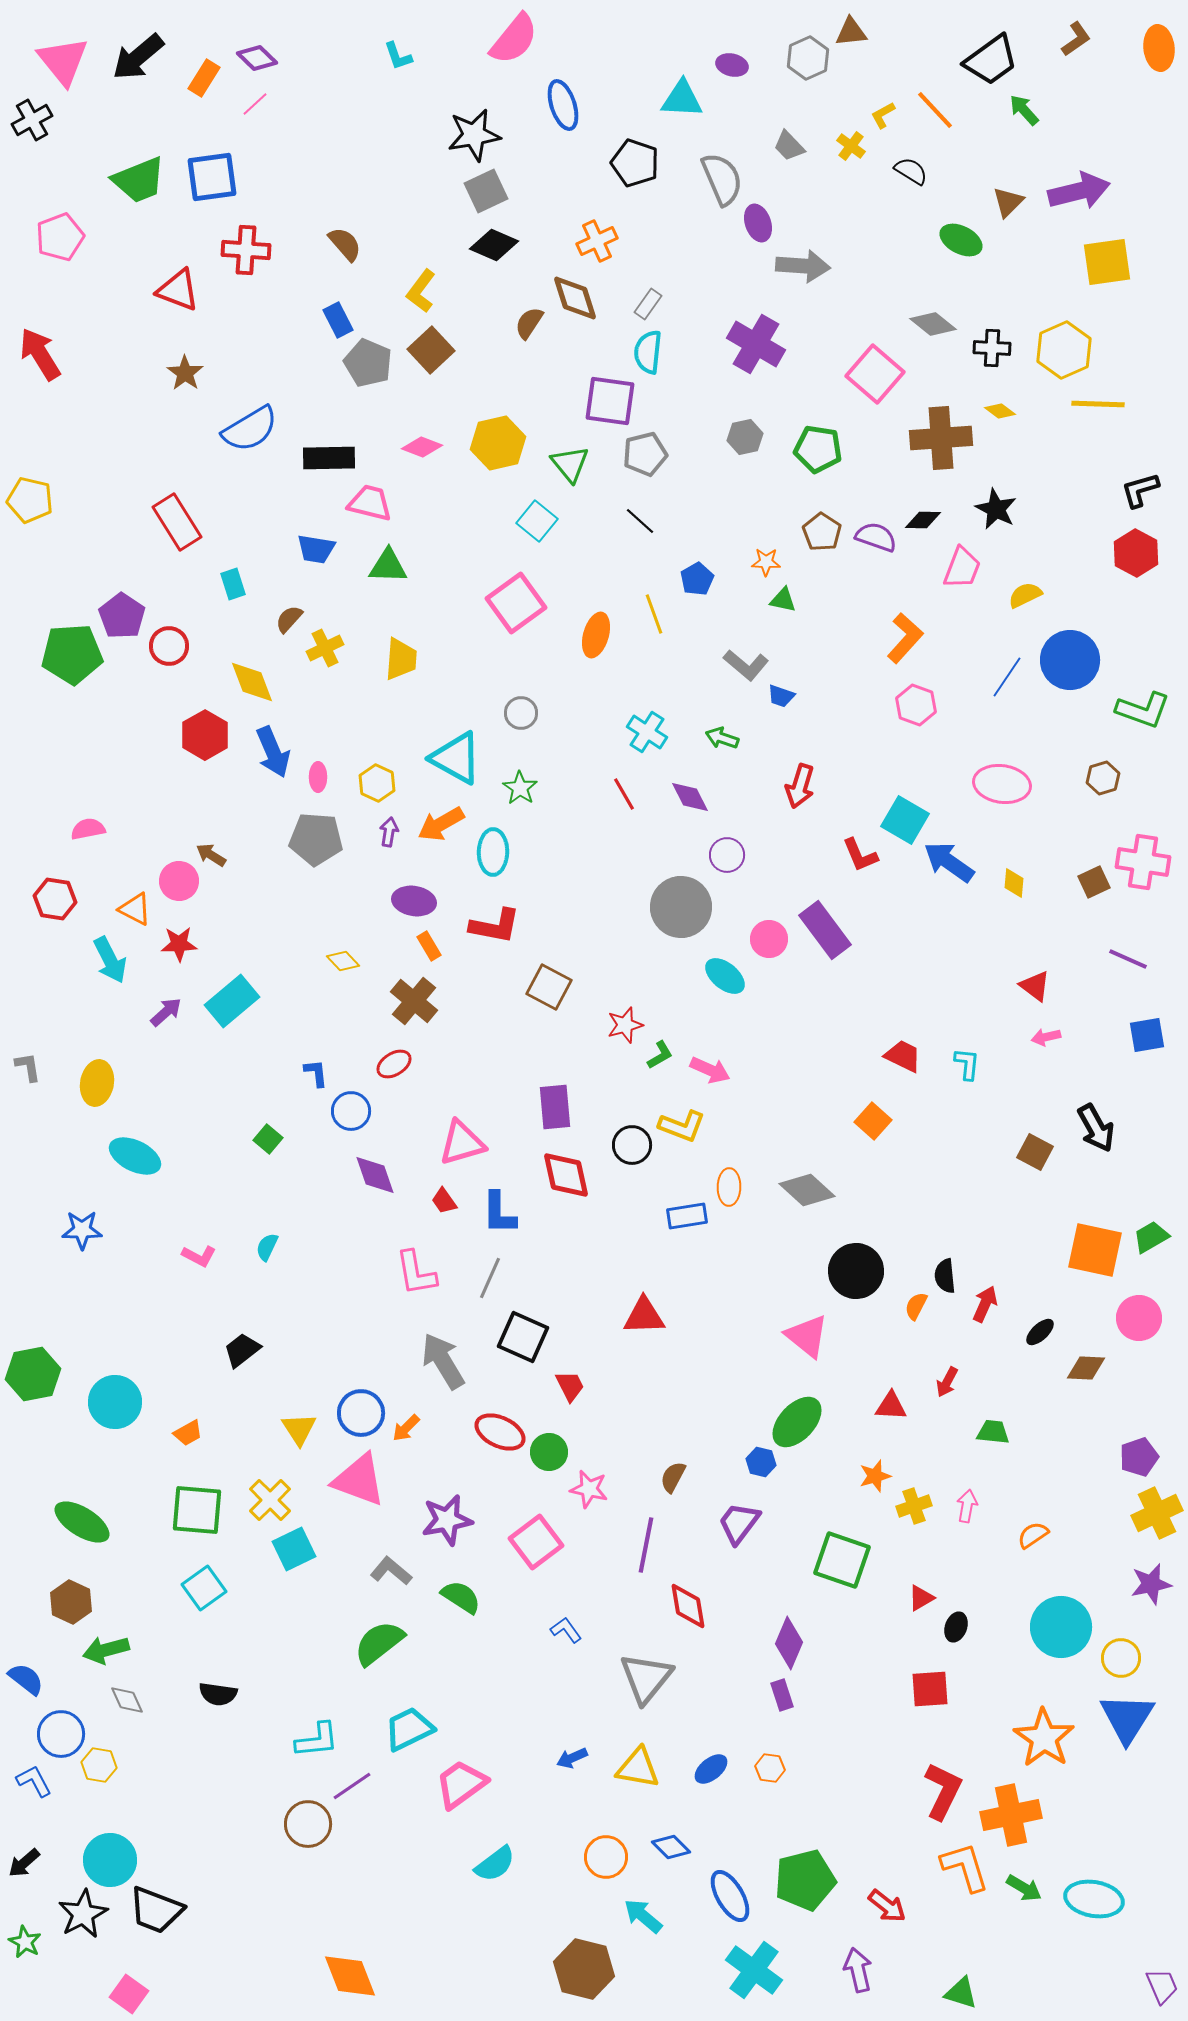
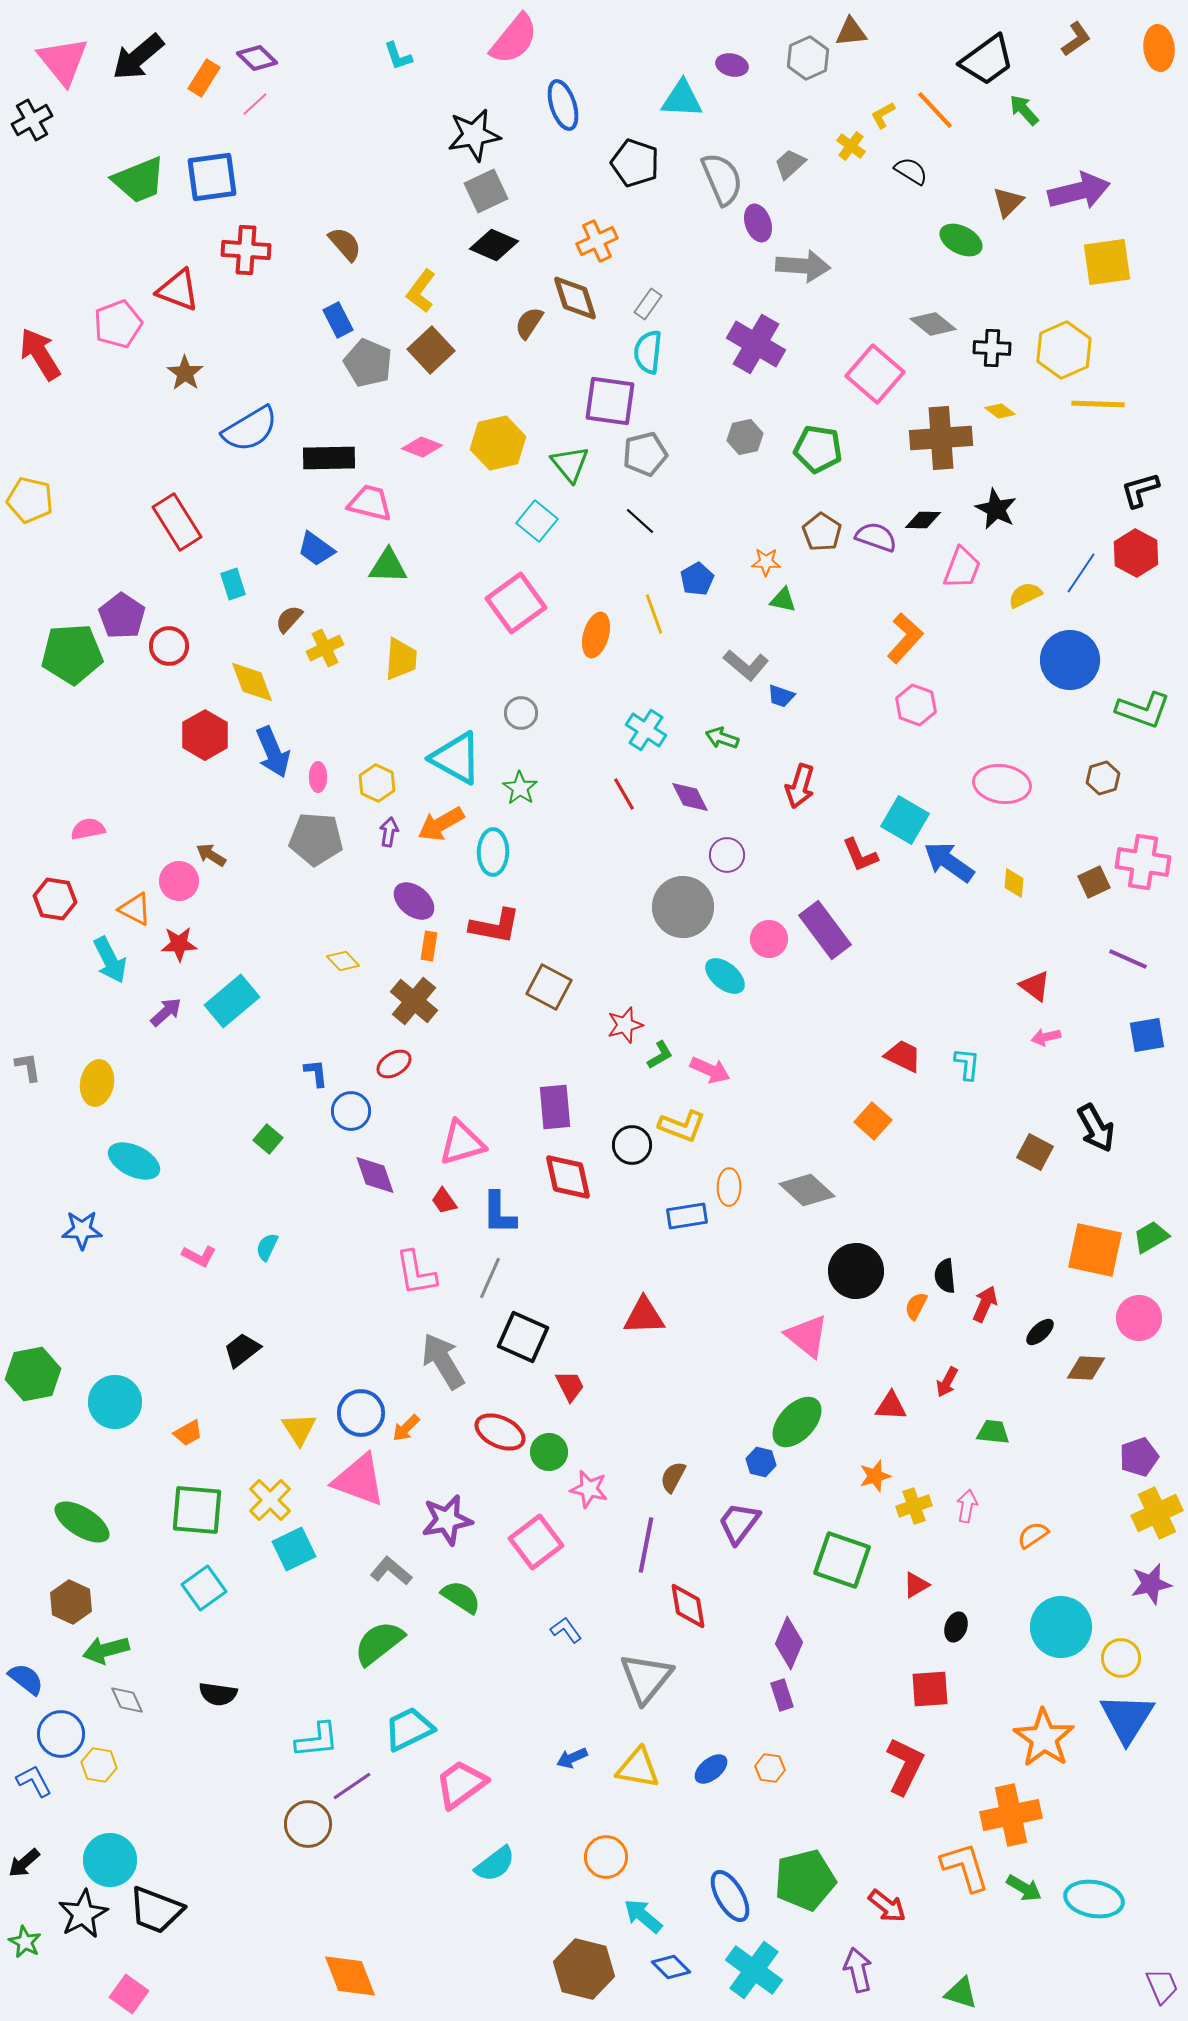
black trapezoid at (991, 60): moved 4 px left
gray trapezoid at (789, 146): moved 1 px right, 18 px down; rotated 92 degrees clockwise
pink pentagon at (60, 237): moved 58 px right, 87 px down
blue trapezoid at (316, 549): rotated 27 degrees clockwise
blue line at (1007, 677): moved 74 px right, 104 px up
cyan cross at (647, 732): moved 1 px left, 2 px up
purple ellipse at (414, 901): rotated 30 degrees clockwise
gray circle at (681, 907): moved 2 px right
orange rectangle at (429, 946): rotated 40 degrees clockwise
cyan ellipse at (135, 1156): moved 1 px left, 5 px down
red diamond at (566, 1175): moved 2 px right, 2 px down
red triangle at (921, 1598): moved 5 px left, 13 px up
red L-shape at (943, 1791): moved 38 px left, 25 px up
blue diamond at (671, 1847): moved 120 px down
